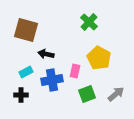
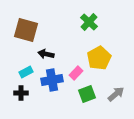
yellow pentagon: rotated 15 degrees clockwise
pink rectangle: moved 1 px right, 2 px down; rotated 32 degrees clockwise
black cross: moved 2 px up
